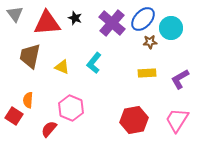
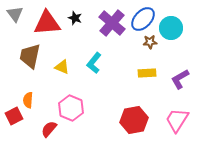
red square: rotated 30 degrees clockwise
